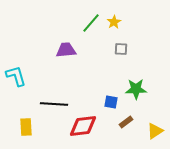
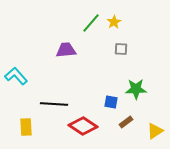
cyan L-shape: rotated 25 degrees counterclockwise
red diamond: rotated 40 degrees clockwise
